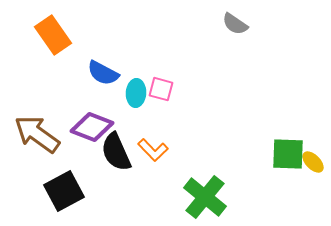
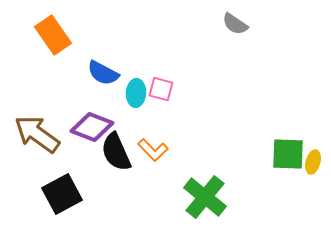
yellow ellipse: rotated 60 degrees clockwise
black square: moved 2 px left, 3 px down
